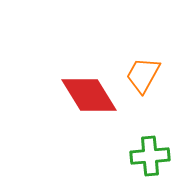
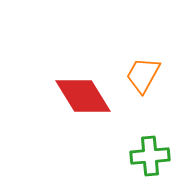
red diamond: moved 6 px left, 1 px down
